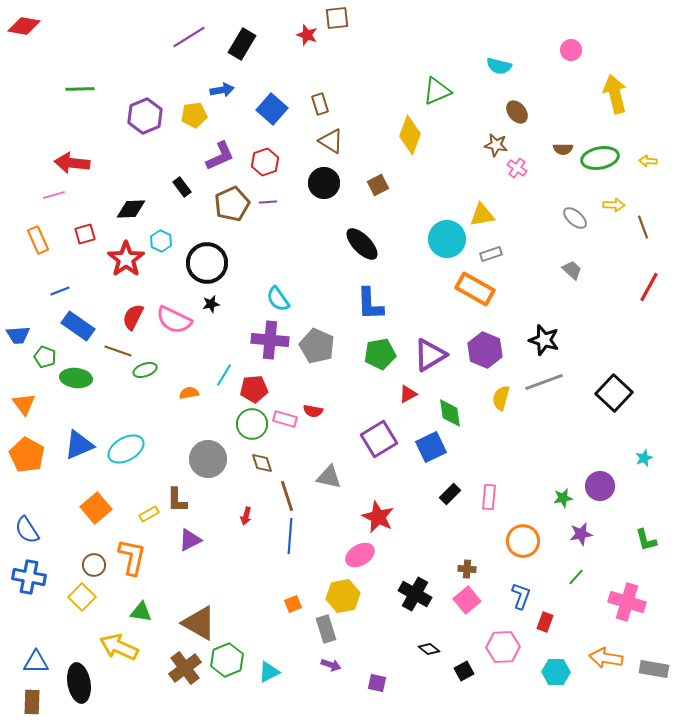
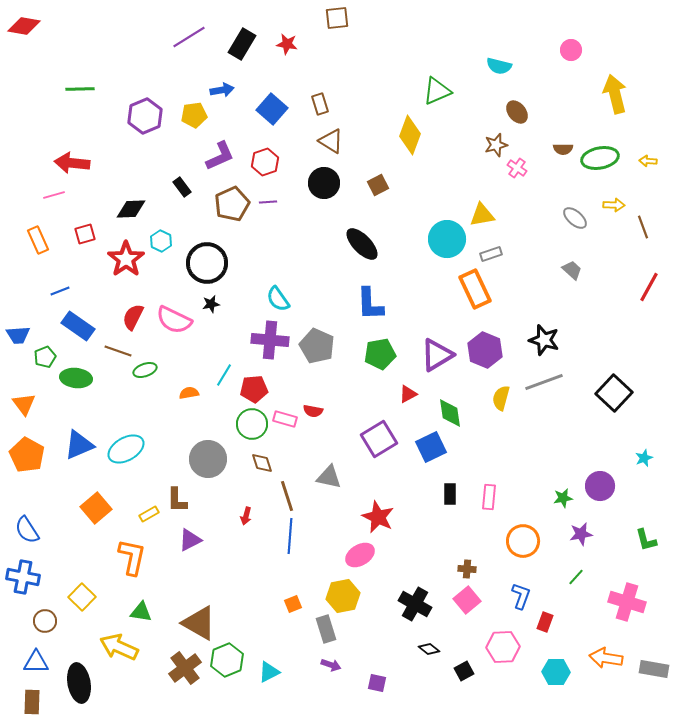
red star at (307, 35): moved 20 px left, 9 px down; rotated 10 degrees counterclockwise
brown star at (496, 145): rotated 25 degrees counterclockwise
orange rectangle at (475, 289): rotated 36 degrees clockwise
purple triangle at (430, 355): moved 7 px right
green pentagon at (45, 357): rotated 30 degrees clockwise
black rectangle at (450, 494): rotated 45 degrees counterclockwise
brown circle at (94, 565): moved 49 px left, 56 px down
blue cross at (29, 577): moved 6 px left
black cross at (415, 594): moved 10 px down
